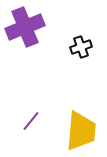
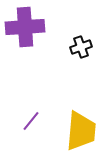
purple cross: rotated 18 degrees clockwise
